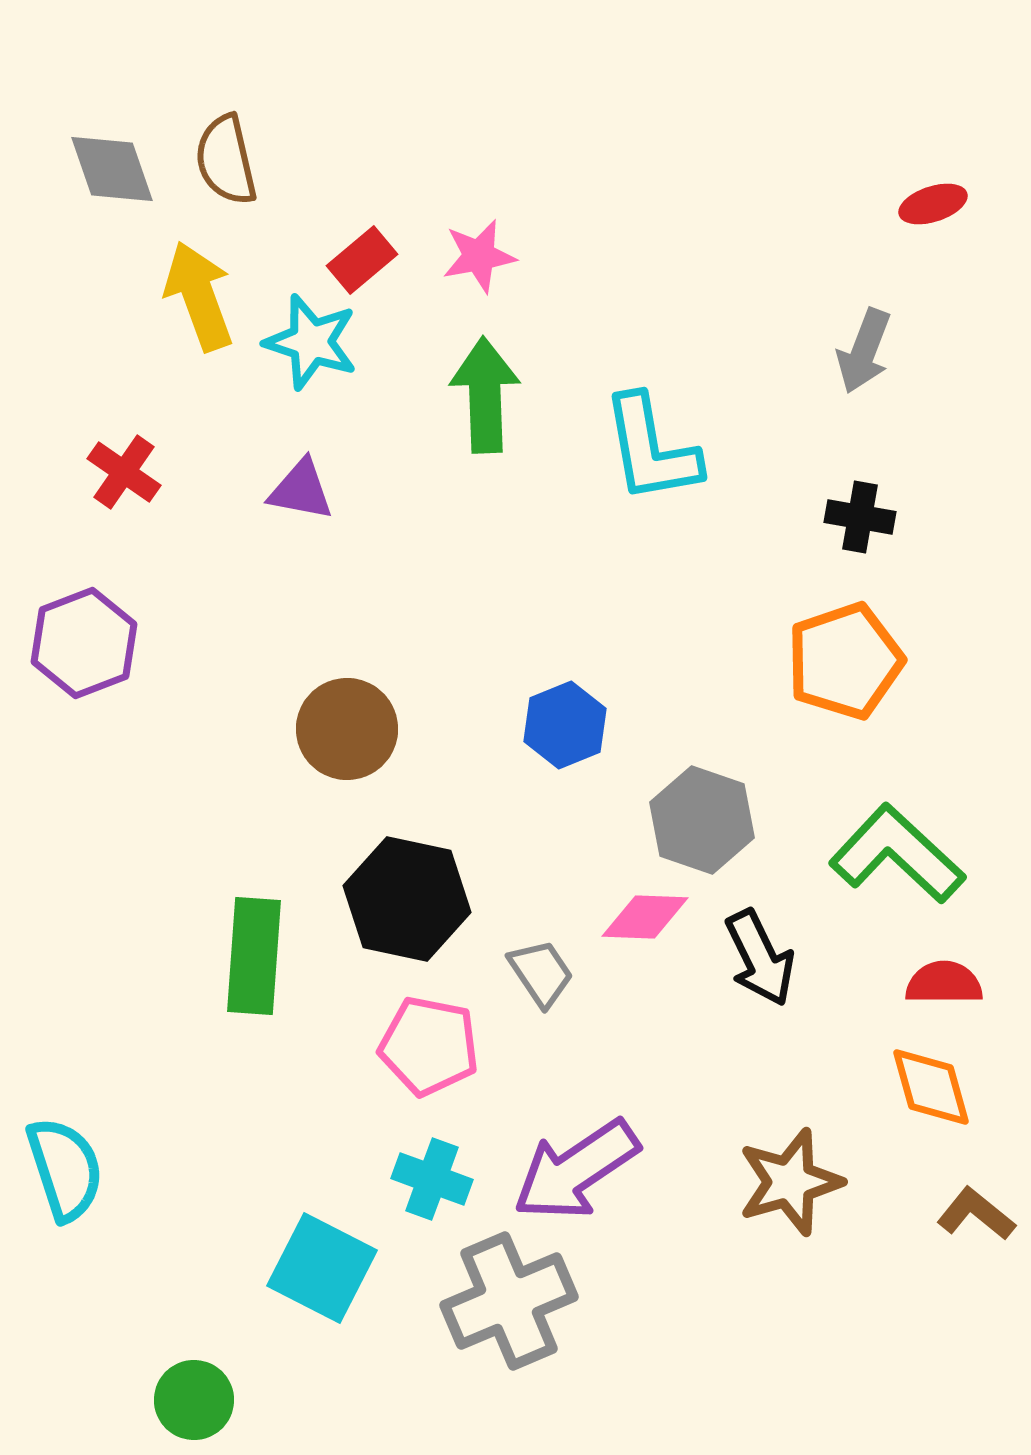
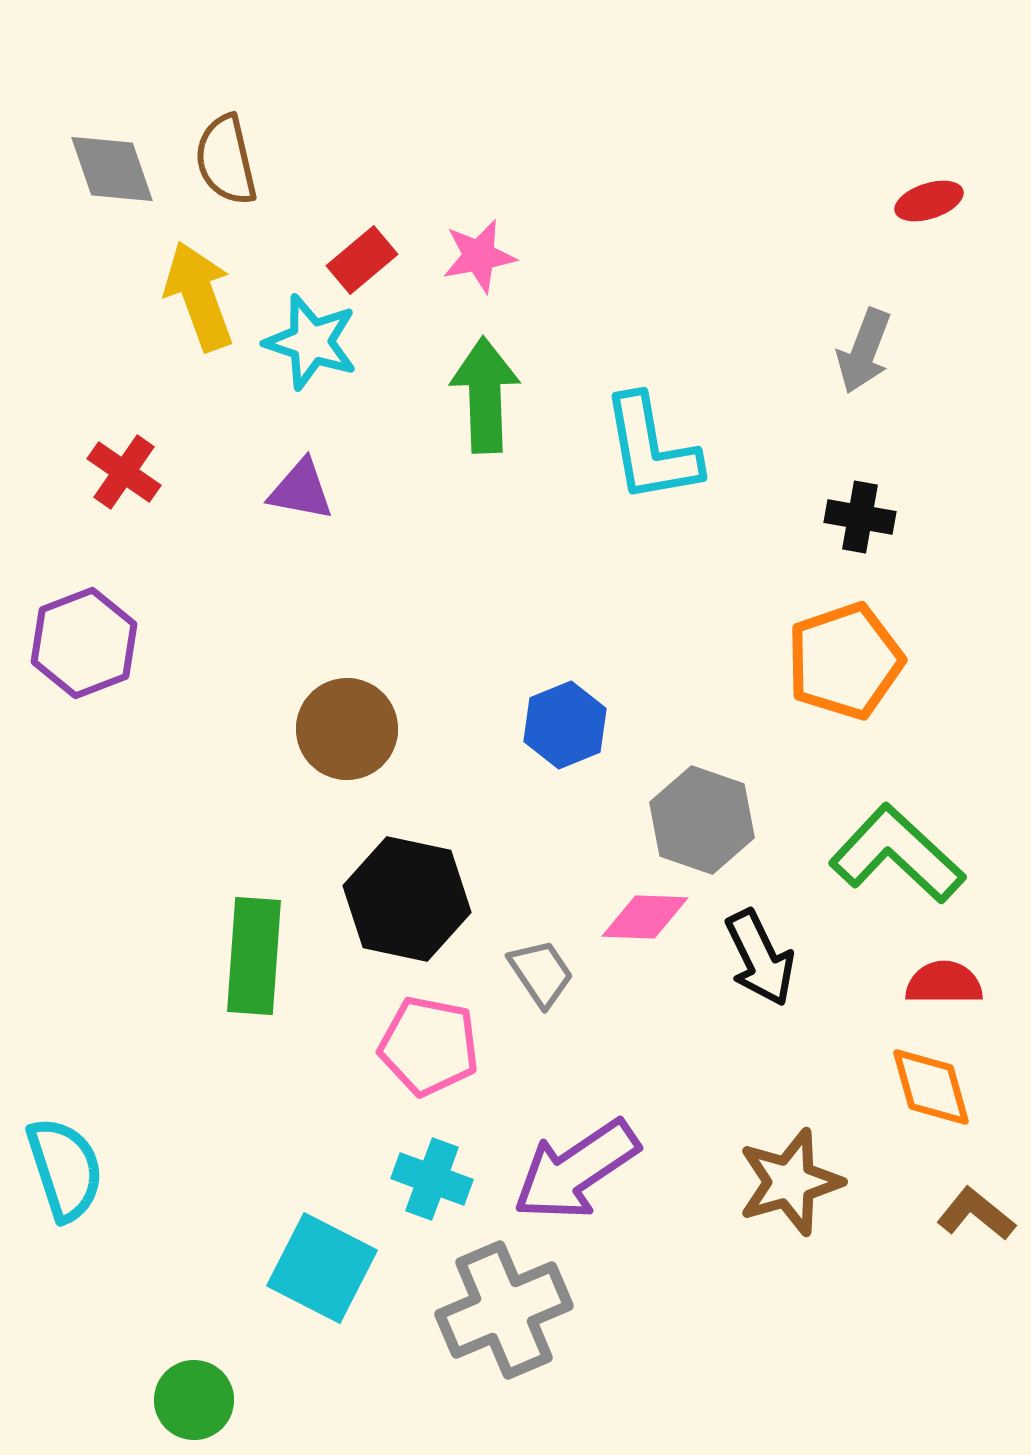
red ellipse: moved 4 px left, 3 px up
gray cross: moved 5 px left, 9 px down
